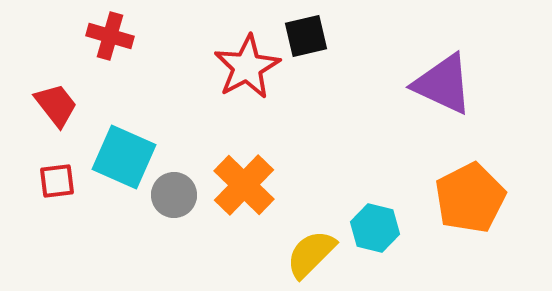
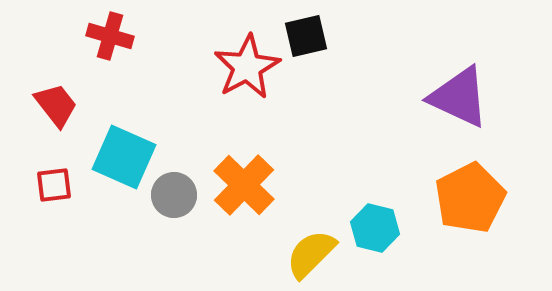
purple triangle: moved 16 px right, 13 px down
red square: moved 3 px left, 4 px down
